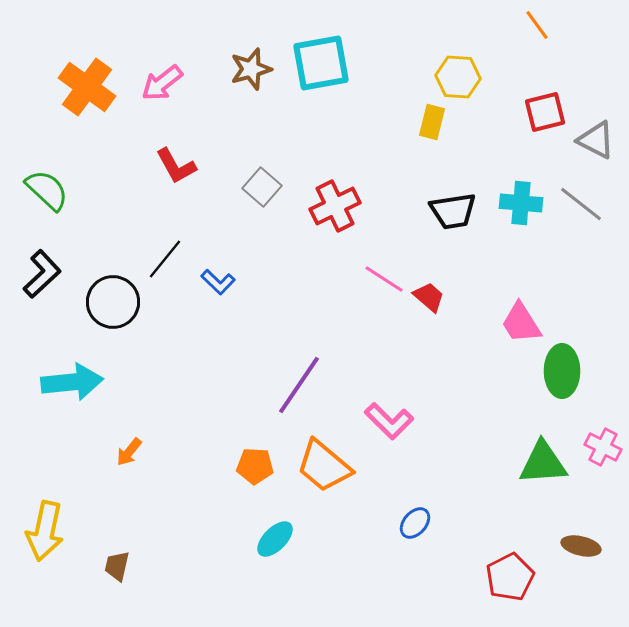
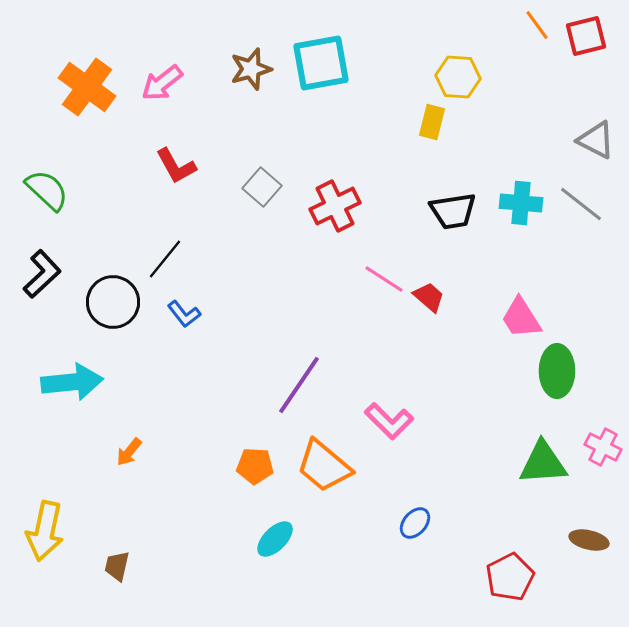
red square: moved 41 px right, 76 px up
blue L-shape: moved 34 px left, 32 px down; rotated 8 degrees clockwise
pink trapezoid: moved 5 px up
green ellipse: moved 5 px left
brown ellipse: moved 8 px right, 6 px up
